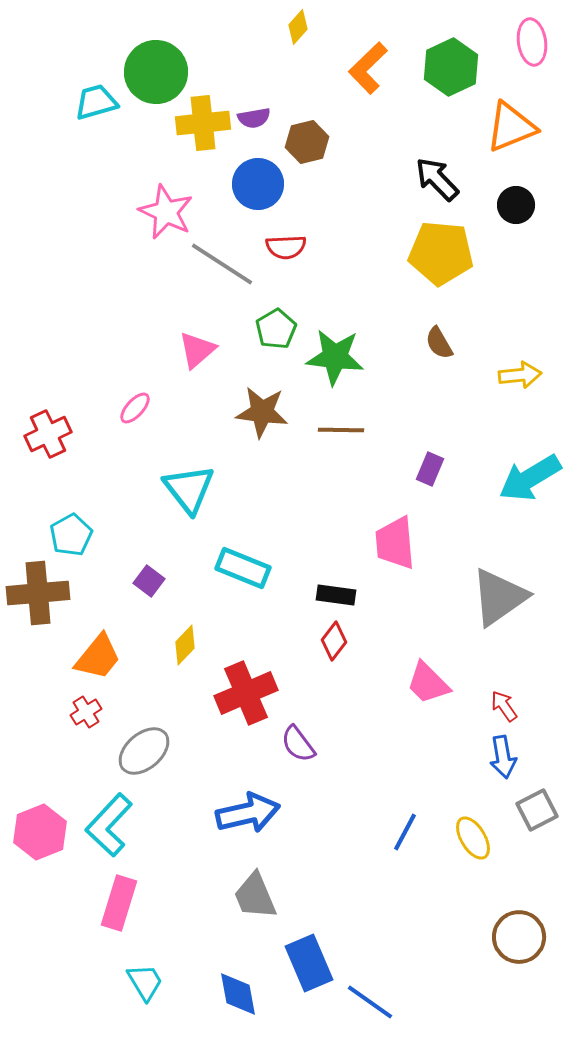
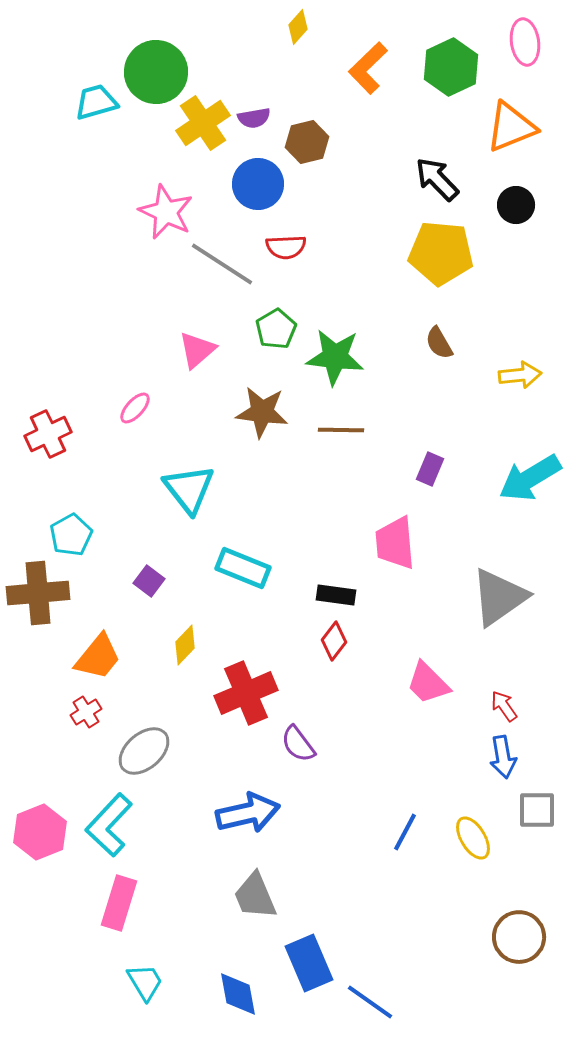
pink ellipse at (532, 42): moved 7 px left
yellow cross at (203, 123): rotated 28 degrees counterclockwise
gray square at (537, 810): rotated 27 degrees clockwise
